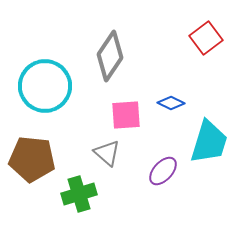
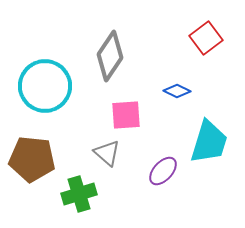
blue diamond: moved 6 px right, 12 px up
